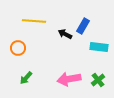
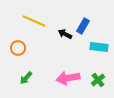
yellow line: rotated 20 degrees clockwise
pink arrow: moved 1 px left, 1 px up
